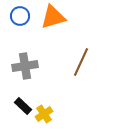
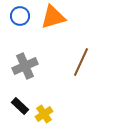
gray cross: rotated 15 degrees counterclockwise
black rectangle: moved 3 px left
